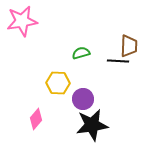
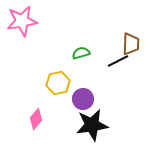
brown trapezoid: moved 2 px right, 2 px up
black line: rotated 30 degrees counterclockwise
yellow hexagon: rotated 15 degrees counterclockwise
